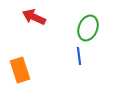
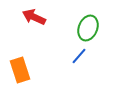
blue line: rotated 48 degrees clockwise
